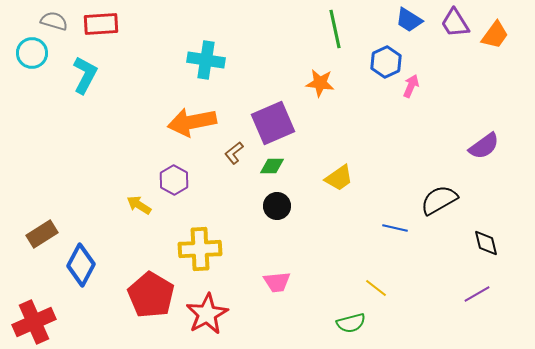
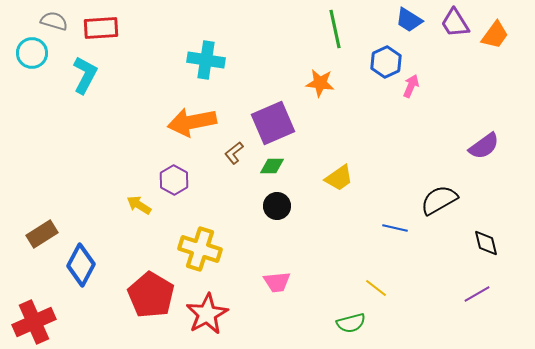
red rectangle: moved 4 px down
yellow cross: rotated 21 degrees clockwise
